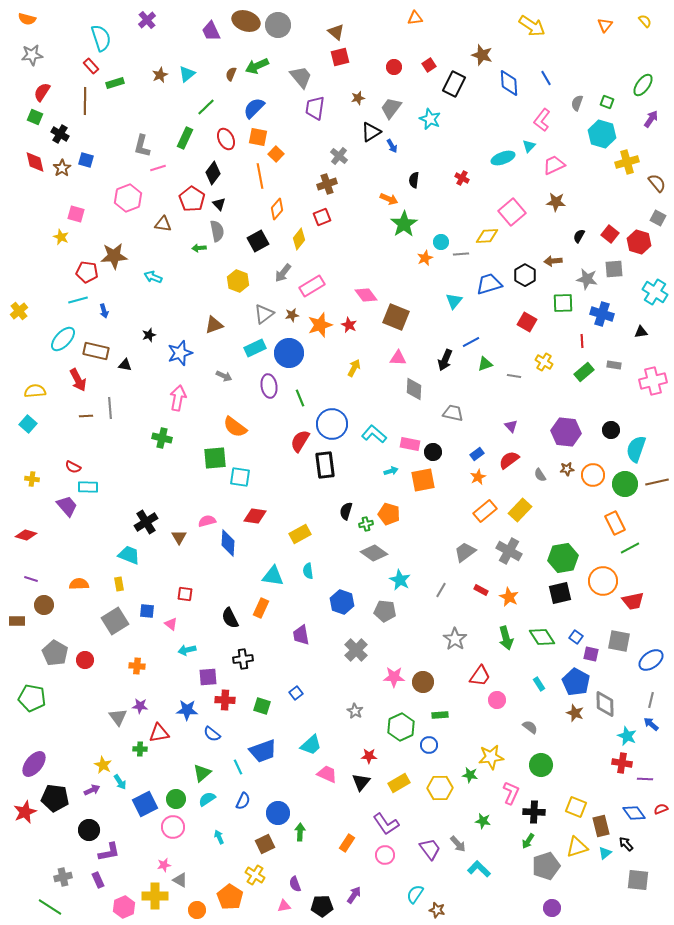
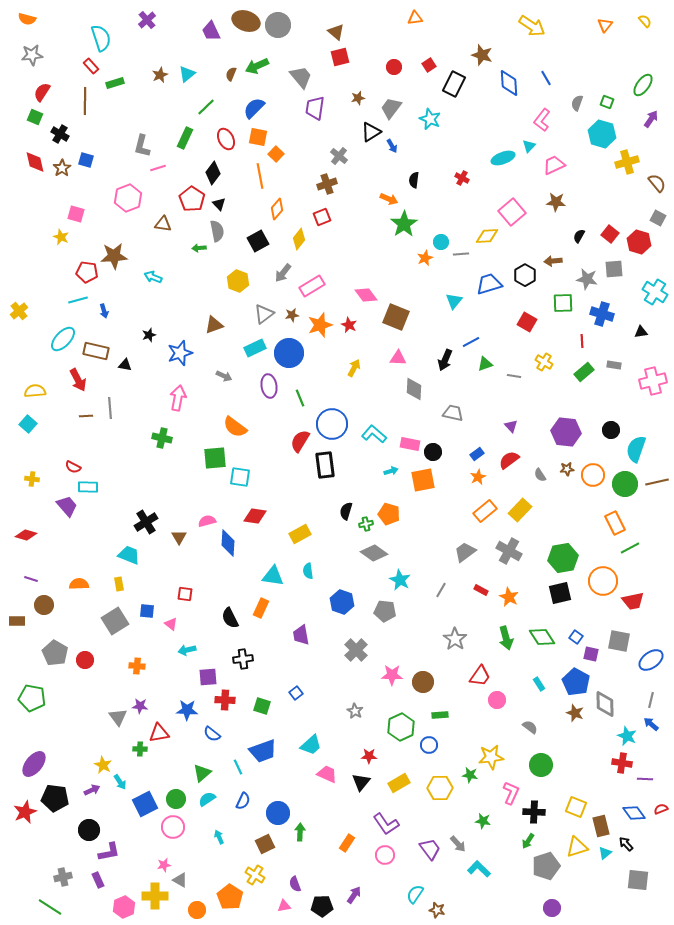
pink star at (394, 677): moved 2 px left, 2 px up
